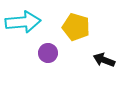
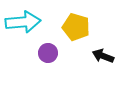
black arrow: moved 1 px left, 4 px up
